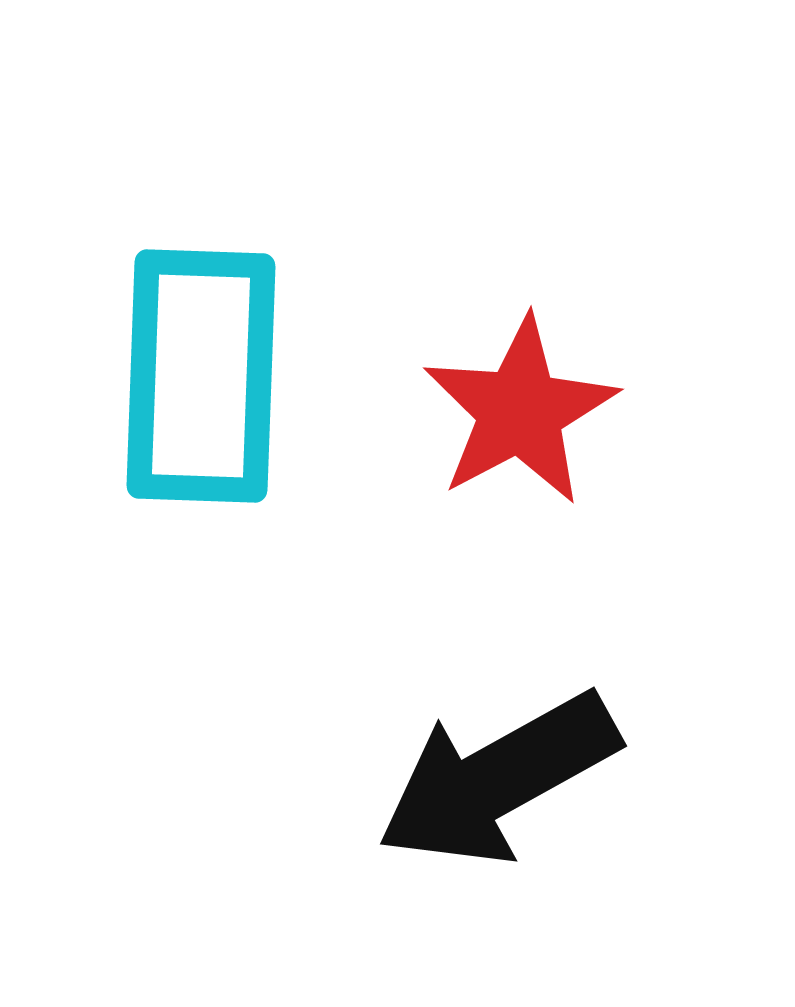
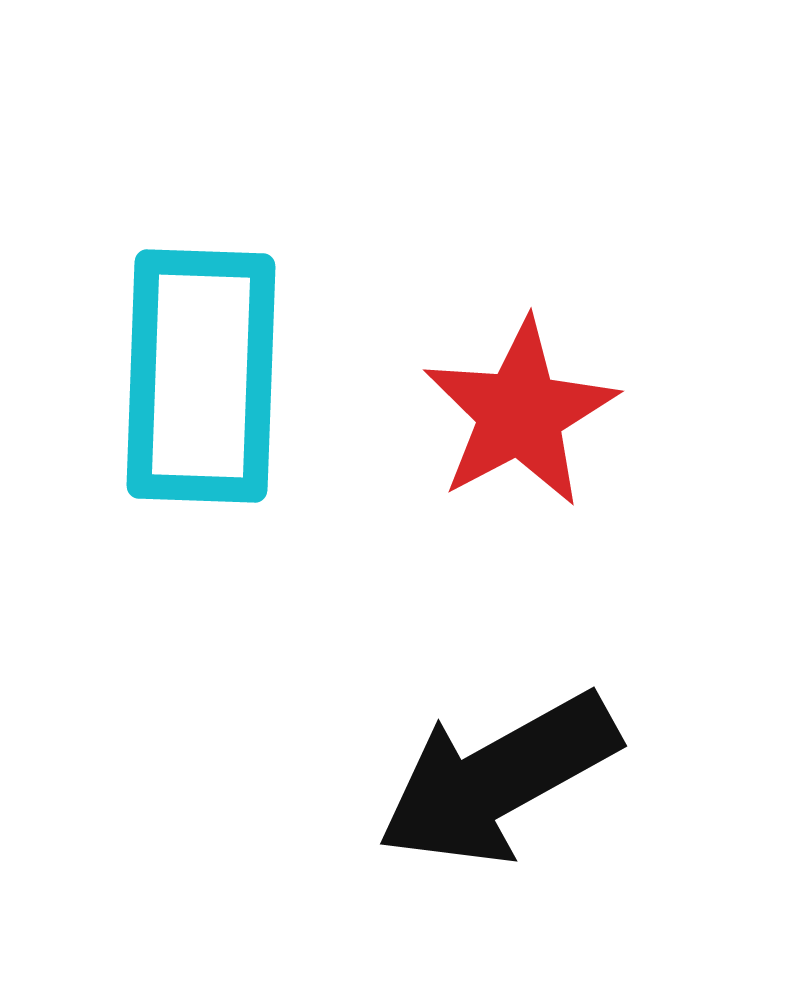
red star: moved 2 px down
